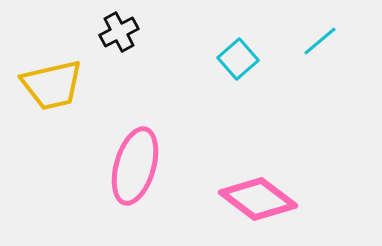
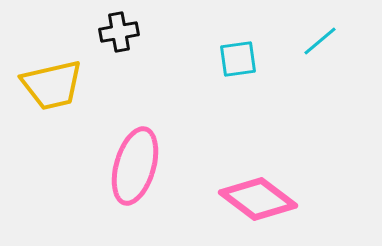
black cross: rotated 18 degrees clockwise
cyan square: rotated 33 degrees clockwise
